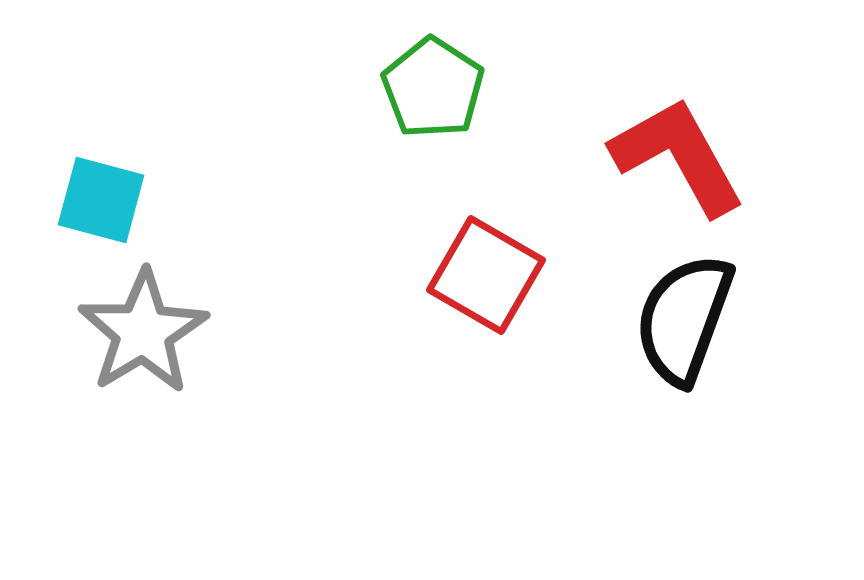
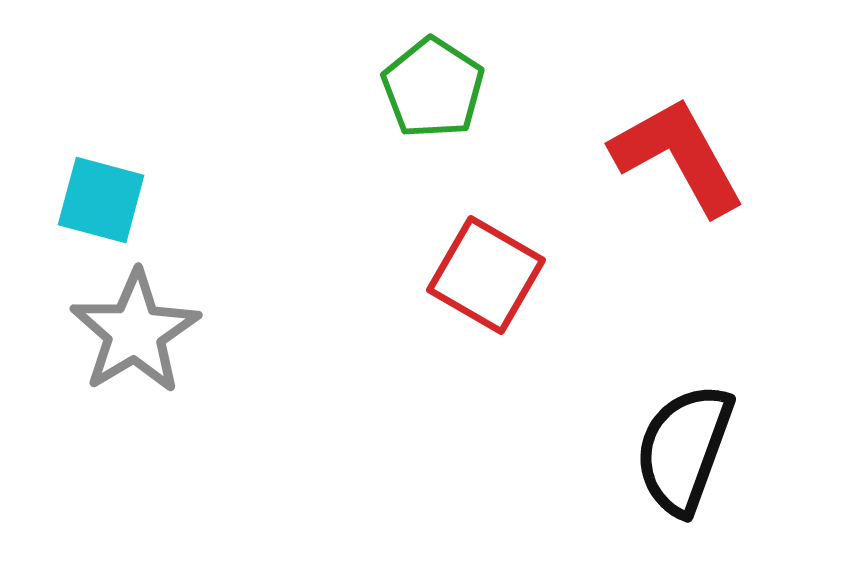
black semicircle: moved 130 px down
gray star: moved 8 px left
